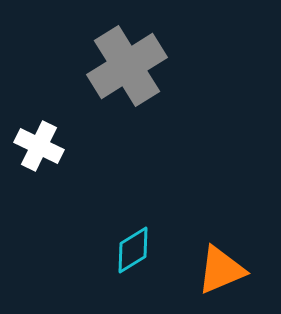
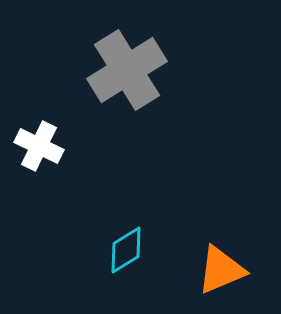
gray cross: moved 4 px down
cyan diamond: moved 7 px left
